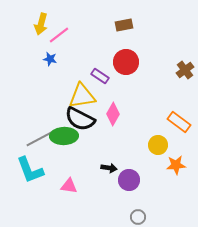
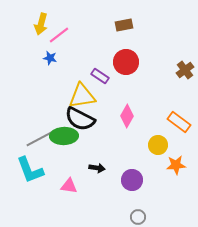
blue star: moved 1 px up
pink diamond: moved 14 px right, 2 px down
black arrow: moved 12 px left
purple circle: moved 3 px right
